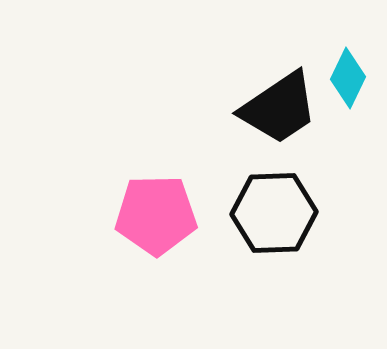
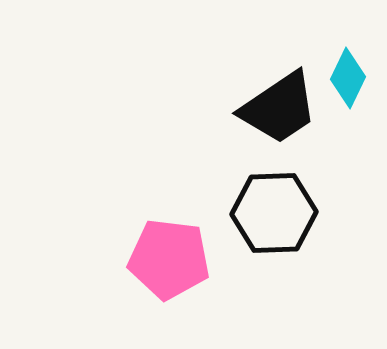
pink pentagon: moved 13 px right, 44 px down; rotated 8 degrees clockwise
